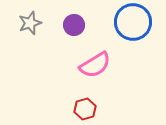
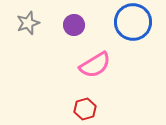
gray star: moved 2 px left
